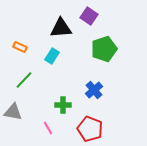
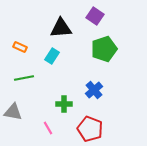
purple square: moved 6 px right
green line: moved 2 px up; rotated 36 degrees clockwise
green cross: moved 1 px right, 1 px up
